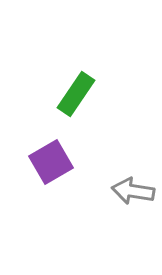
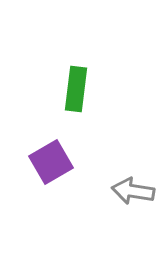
green rectangle: moved 5 px up; rotated 27 degrees counterclockwise
